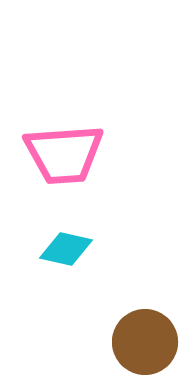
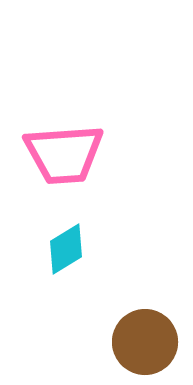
cyan diamond: rotated 44 degrees counterclockwise
